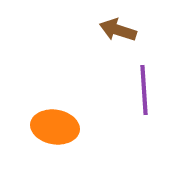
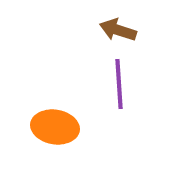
purple line: moved 25 px left, 6 px up
